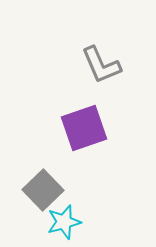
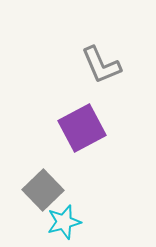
purple square: moved 2 px left; rotated 9 degrees counterclockwise
